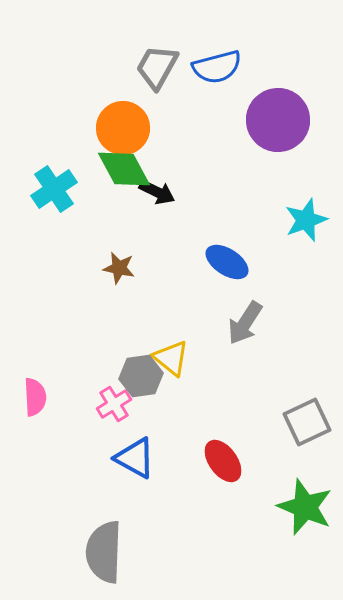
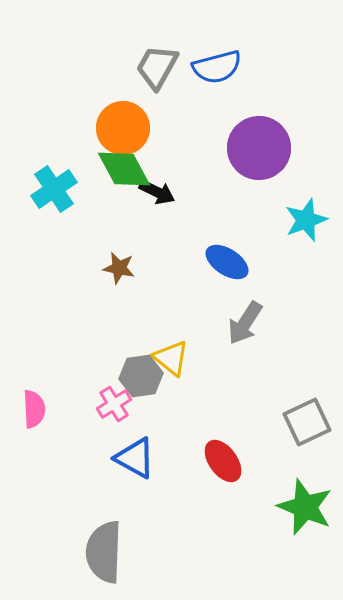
purple circle: moved 19 px left, 28 px down
pink semicircle: moved 1 px left, 12 px down
